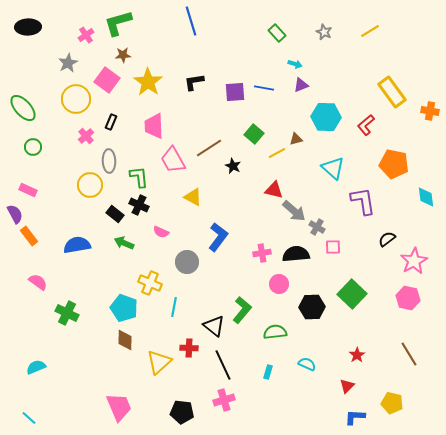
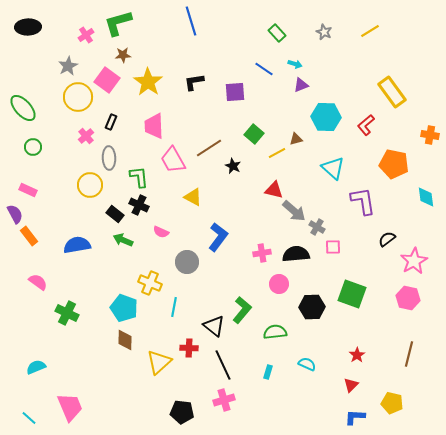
gray star at (68, 63): moved 3 px down
blue line at (264, 88): moved 19 px up; rotated 24 degrees clockwise
yellow circle at (76, 99): moved 2 px right, 2 px up
orange cross at (430, 111): moved 24 px down
gray ellipse at (109, 161): moved 3 px up
green arrow at (124, 243): moved 1 px left, 3 px up
green square at (352, 294): rotated 24 degrees counterclockwise
brown line at (409, 354): rotated 45 degrees clockwise
red triangle at (347, 386): moved 4 px right, 1 px up
pink trapezoid at (119, 407): moved 49 px left
